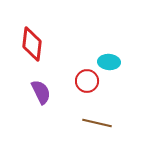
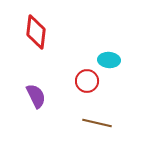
red diamond: moved 4 px right, 12 px up
cyan ellipse: moved 2 px up
purple semicircle: moved 5 px left, 4 px down
